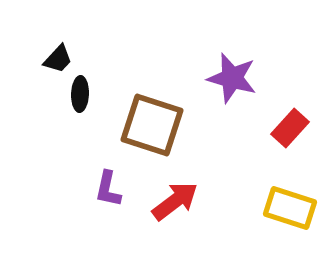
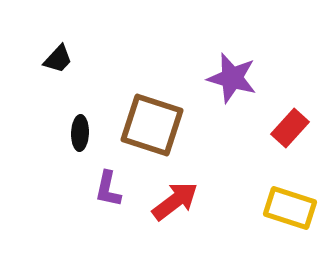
black ellipse: moved 39 px down
